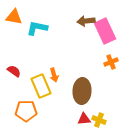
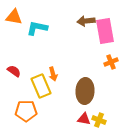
pink rectangle: rotated 15 degrees clockwise
orange arrow: moved 1 px left, 1 px up
brown ellipse: moved 3 px right
red triangle: rotated 16 degrees clockwise
